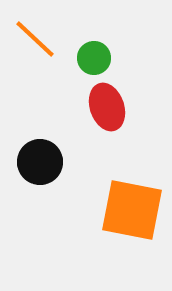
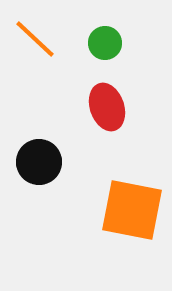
green circle: moved 11 px right, 15 px up
black circle: moved 1 px left
